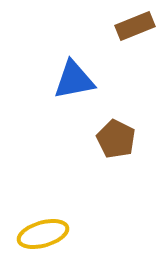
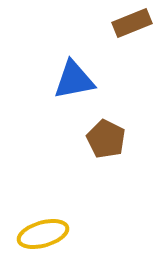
brown rectangle: moved 3 px left, 3 px up
brown pentagon: moved 10 px left
